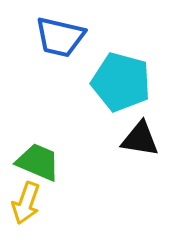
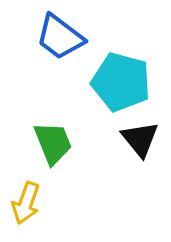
blue trapezoid: rotated 24 degrees clockwise
black triangle: rotated 42 degrees clockwise
green trapezoid: moved 15 px right, 19 px up; rotated 45 degrees clockwise
